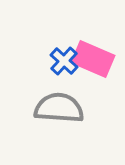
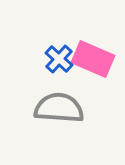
blue cross: moved 5 px left, 2 px up
